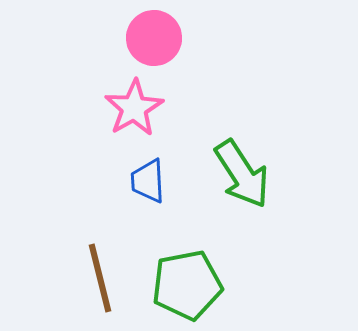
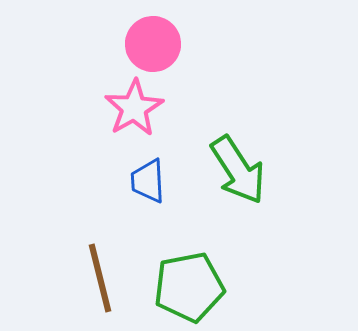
pink circle: moved 1 px left, 6 px down
green arrow: moved 4 px left, 4 px up
green pentagon: moved 2 px right, 2 px down
